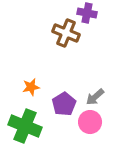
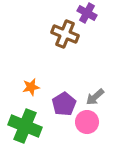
purple cross: rotated 18 degrees clockwise
brown cross: moved 1 px left, 1 px down
pink circle: moved 3 px left
